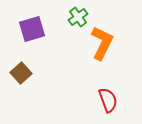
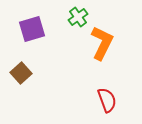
red semicircle: moved 1 px left
